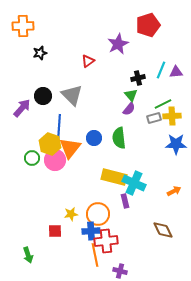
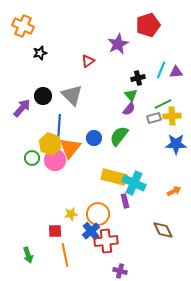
orange cross: rotated 25 degrees clockwise
green semicircle: moved 2 px up; rotated 45 degrees clockwise
blue cross: rotated 36 degrees counterclockwise
orange line: moved 30 px left
